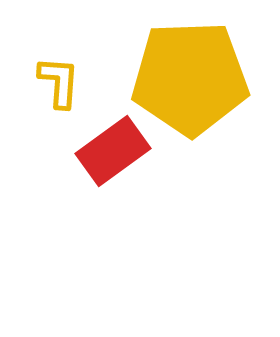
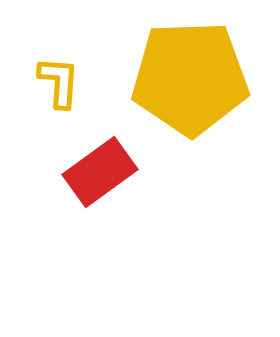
red rectangle: moved 13 px left, 21 px down
